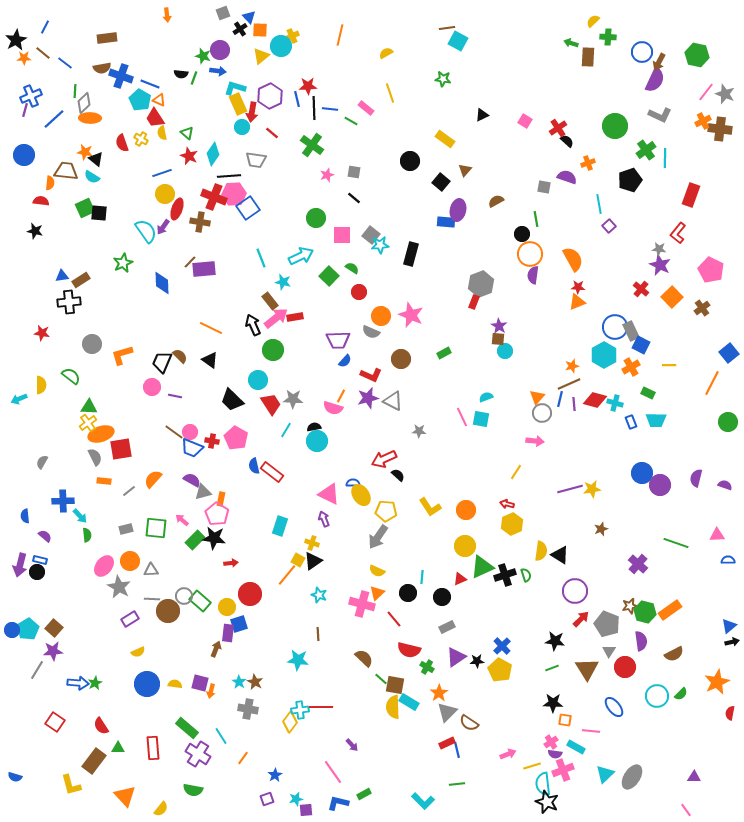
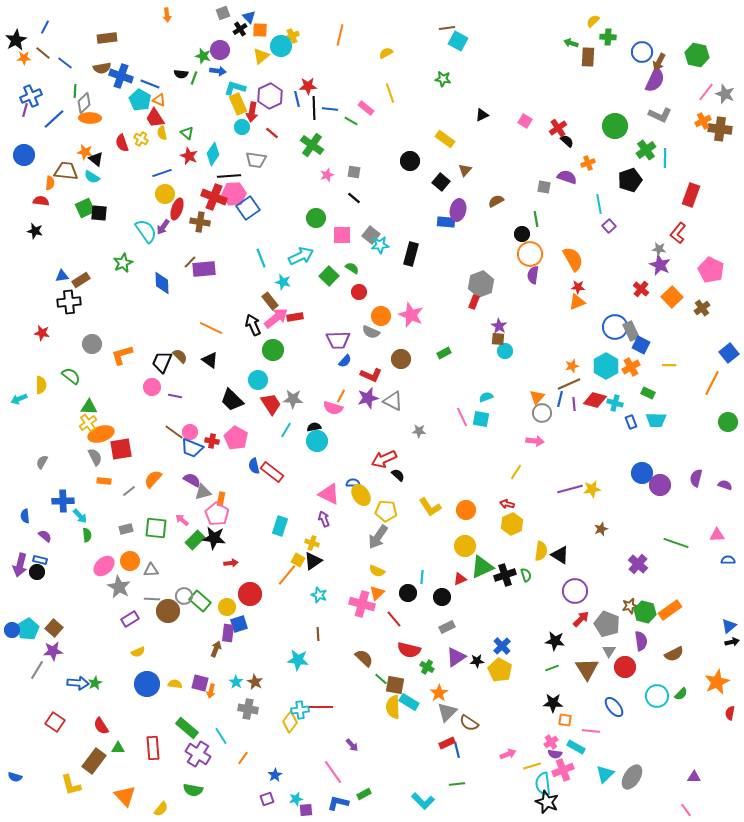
cyan hexagon at (604, 355): moved 2 px right, 11 px down
pink ellipse at (104, 566): rotated 10 degrees clockwise
cyan star at (239, 682): moved 3 px left
